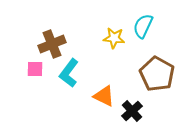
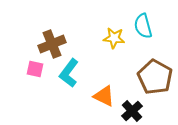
cyan semicircle: rotated 40 degrees counterclockwise
pink square: rotated 12 degrees clockwise
brown pentagon: moved 2 px left, 3 px down
